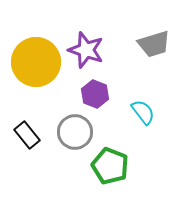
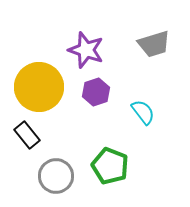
yellow circle: moved 3 px right, 25 px down
purple hexagon: moved 1 px right, 2 px up; rotated 20 degrees clockwise
gray circle: moved 19 px left, 44 px down
